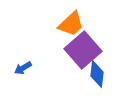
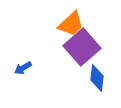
purple square: moved 1 px left, 3 px up
blue diamond: moved 4 px down
